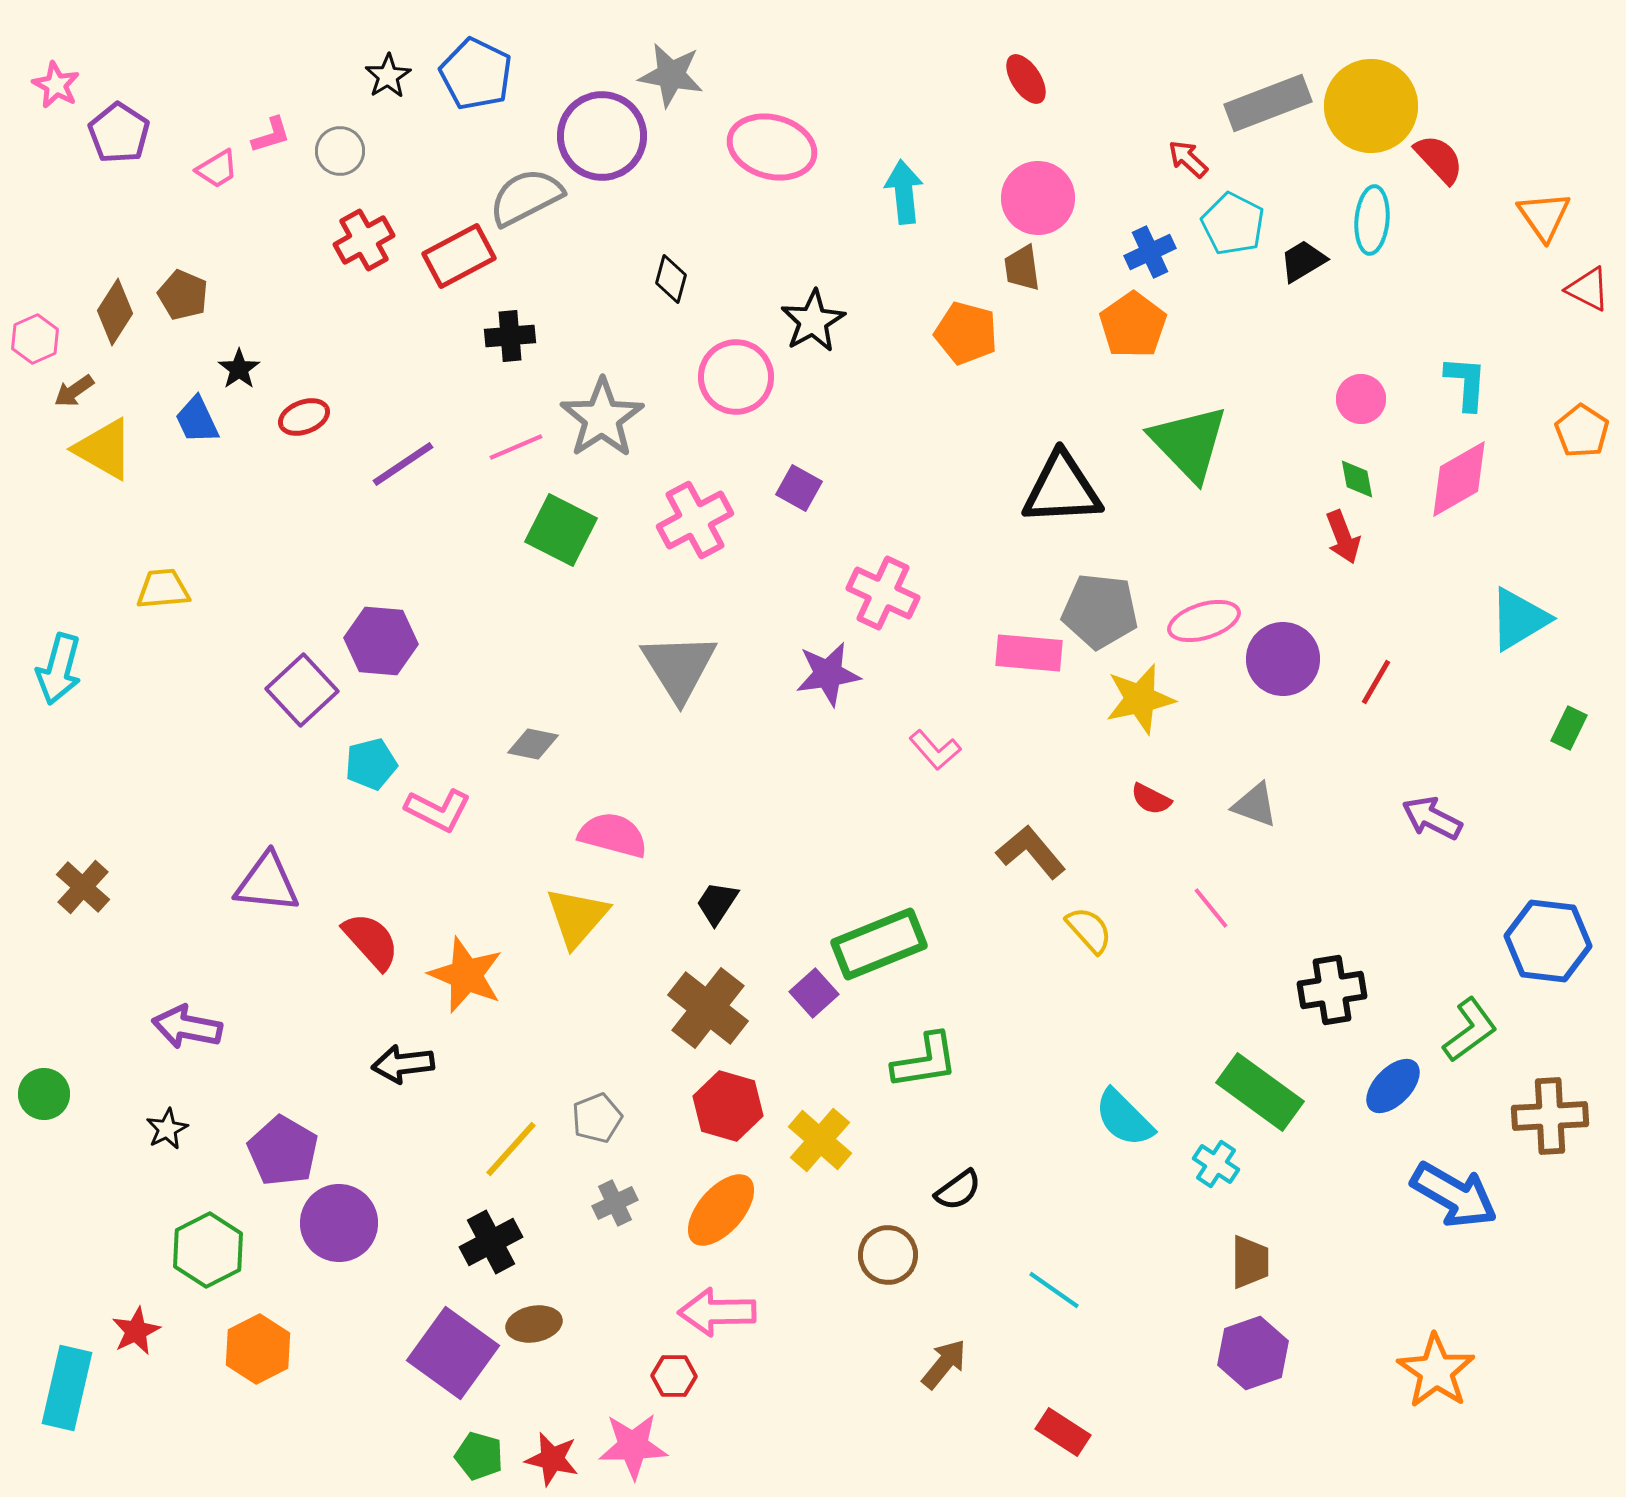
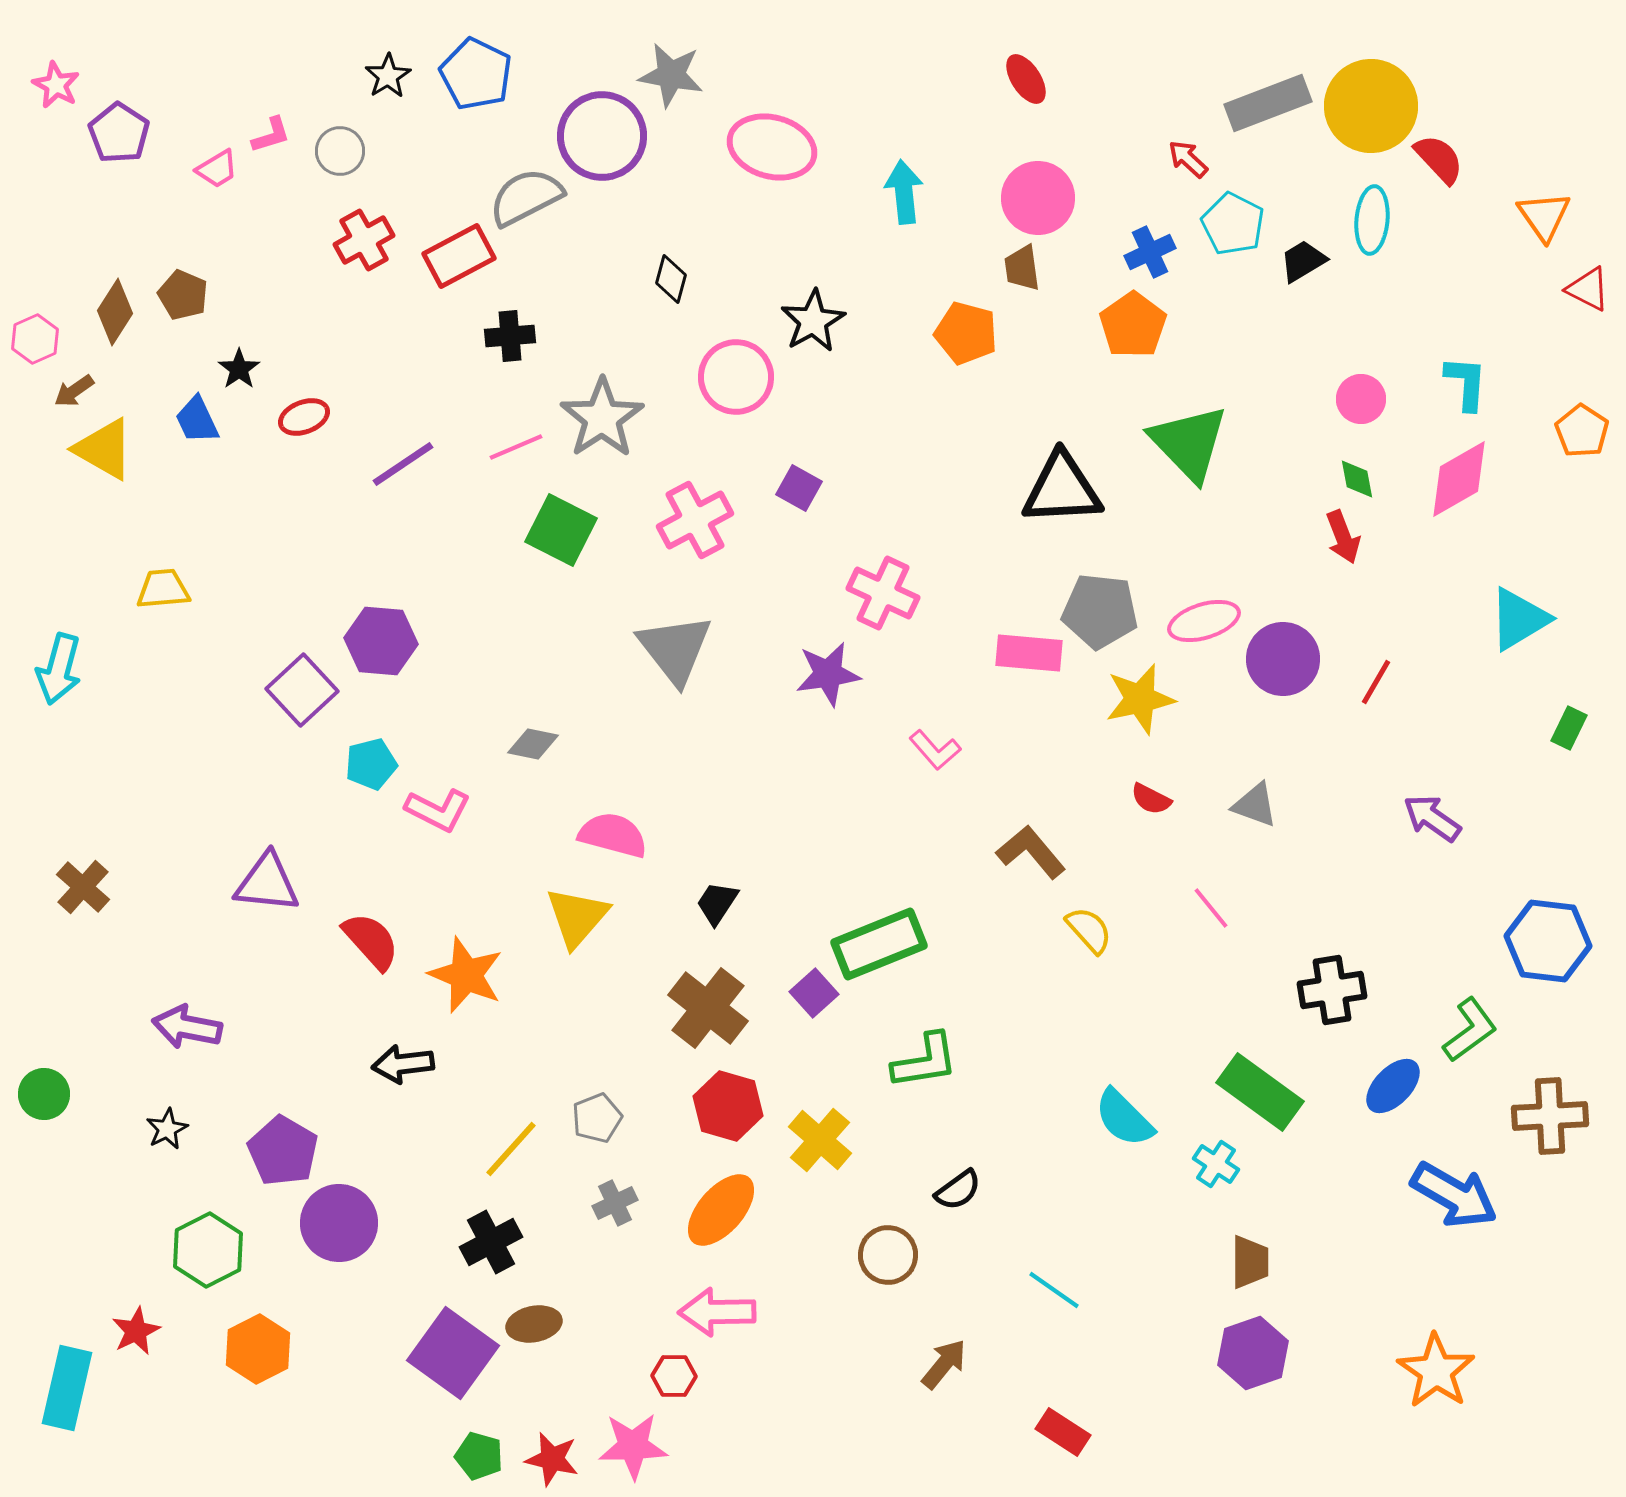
gray triangle at (679, 667): moved 4 px left, 18 px up; rotated 6 degrees counterclockwise
purple arrow at (1432, 818): rotated 8 degrees clockwise
